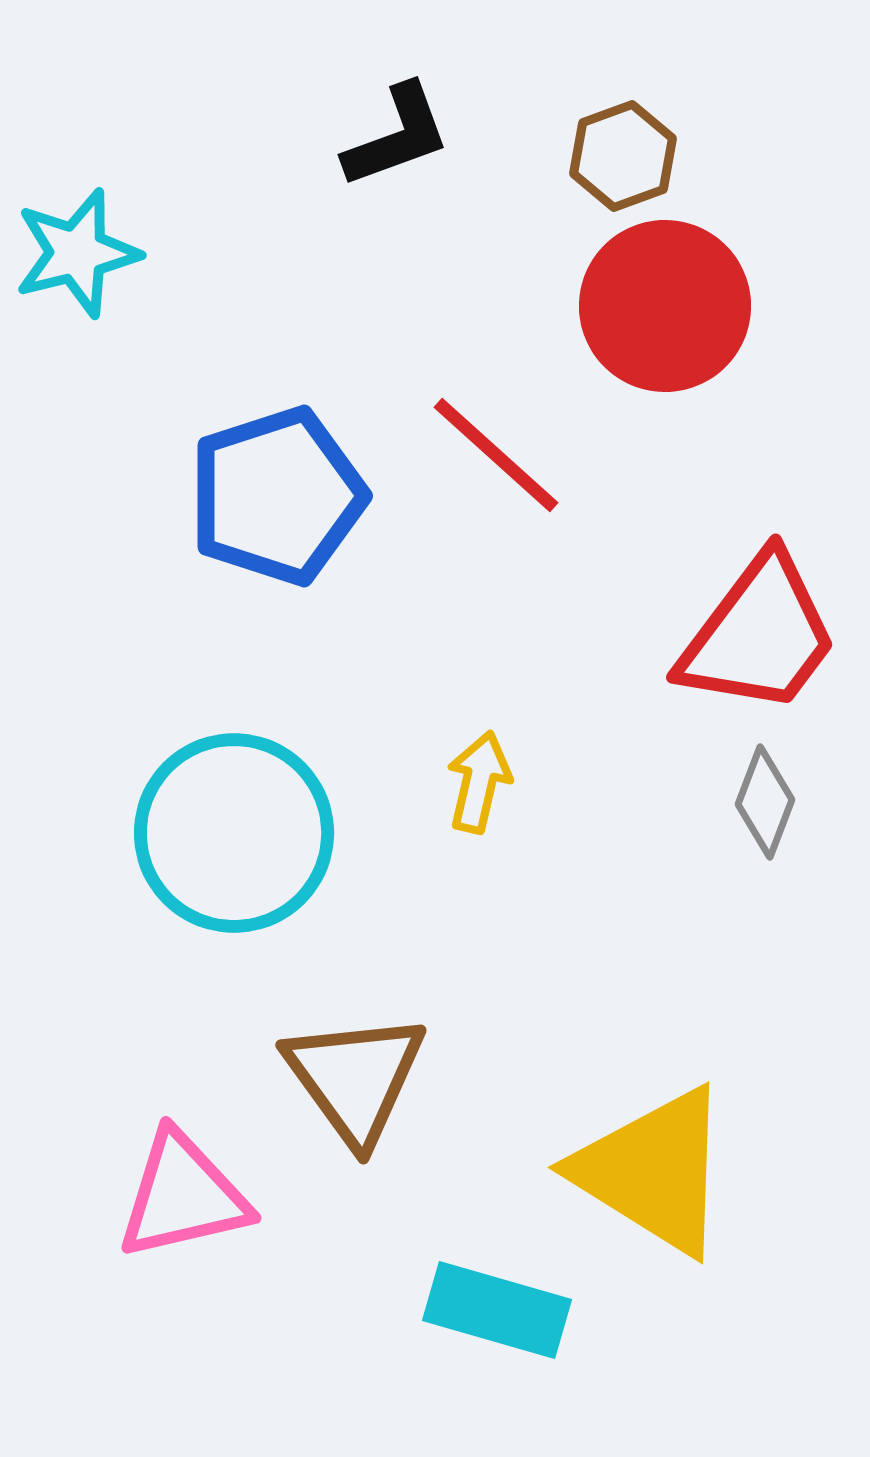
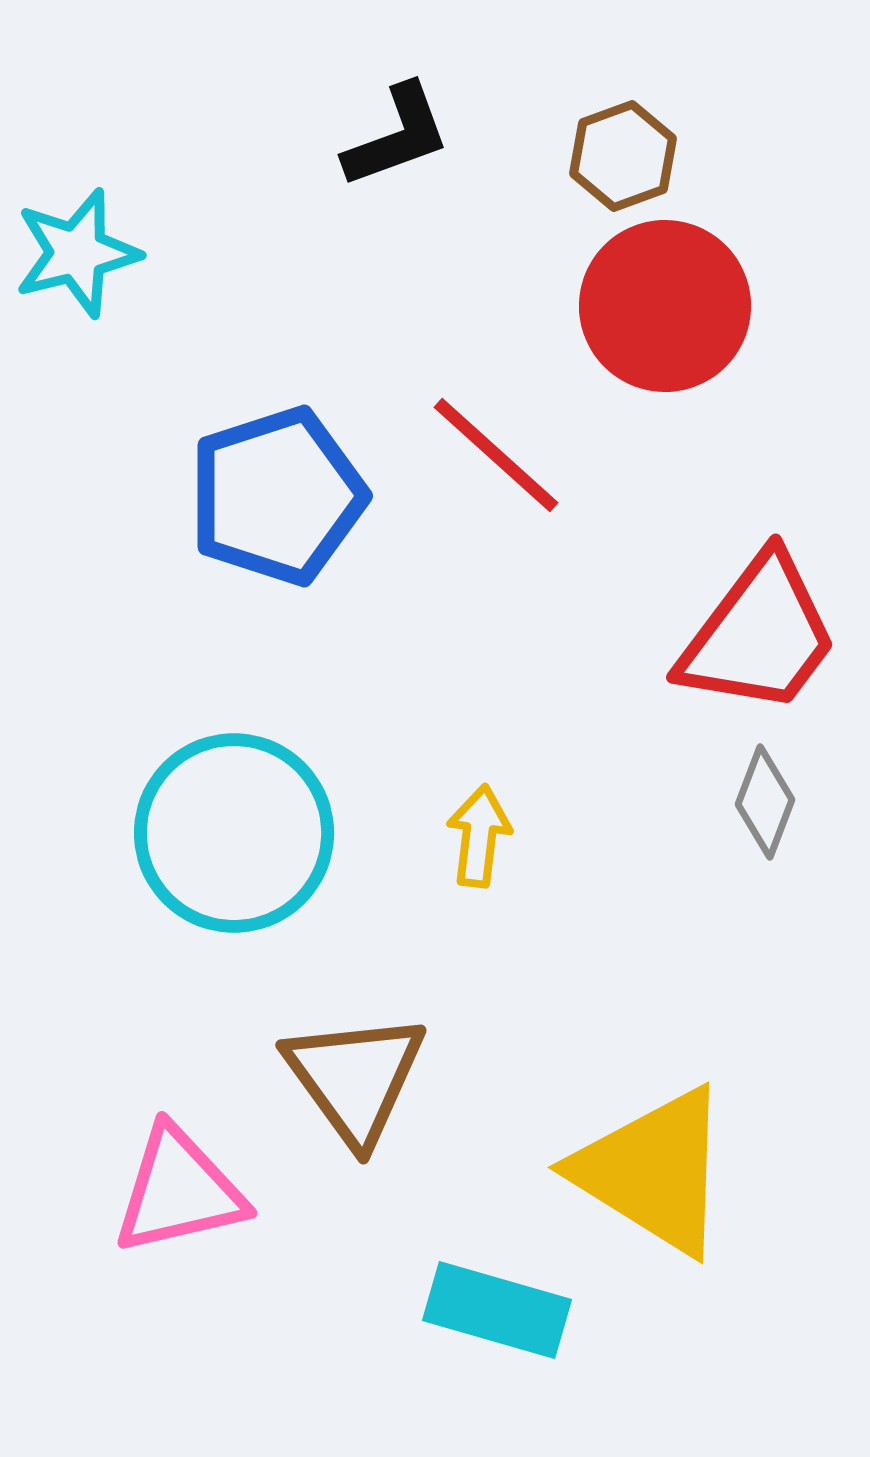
yellow arrow: moved 54 px down; rotated 6 degrees counterclockwise
pink triangle: moved 4 px left, 5 px up
